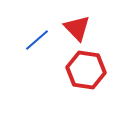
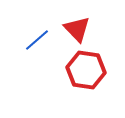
red triangle: moved 1 px down
